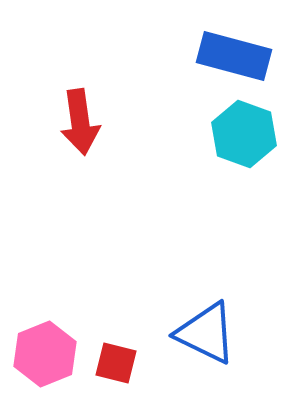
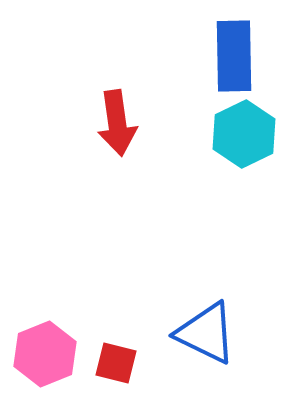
blue rectangle: rotated 74 degrees clockwise
red arrow: moved 37 px right, 1 px down
cyan hexagon: rotated 14 degrees clockwise
